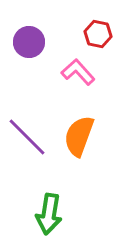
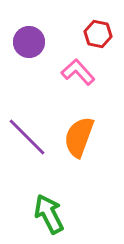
orange semicircle: moved 1 px down
green arrow: rotated 144 degrees clockwise
